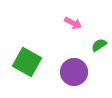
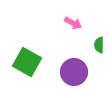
green semicircle: rotated 56 degrees counterclockwise
